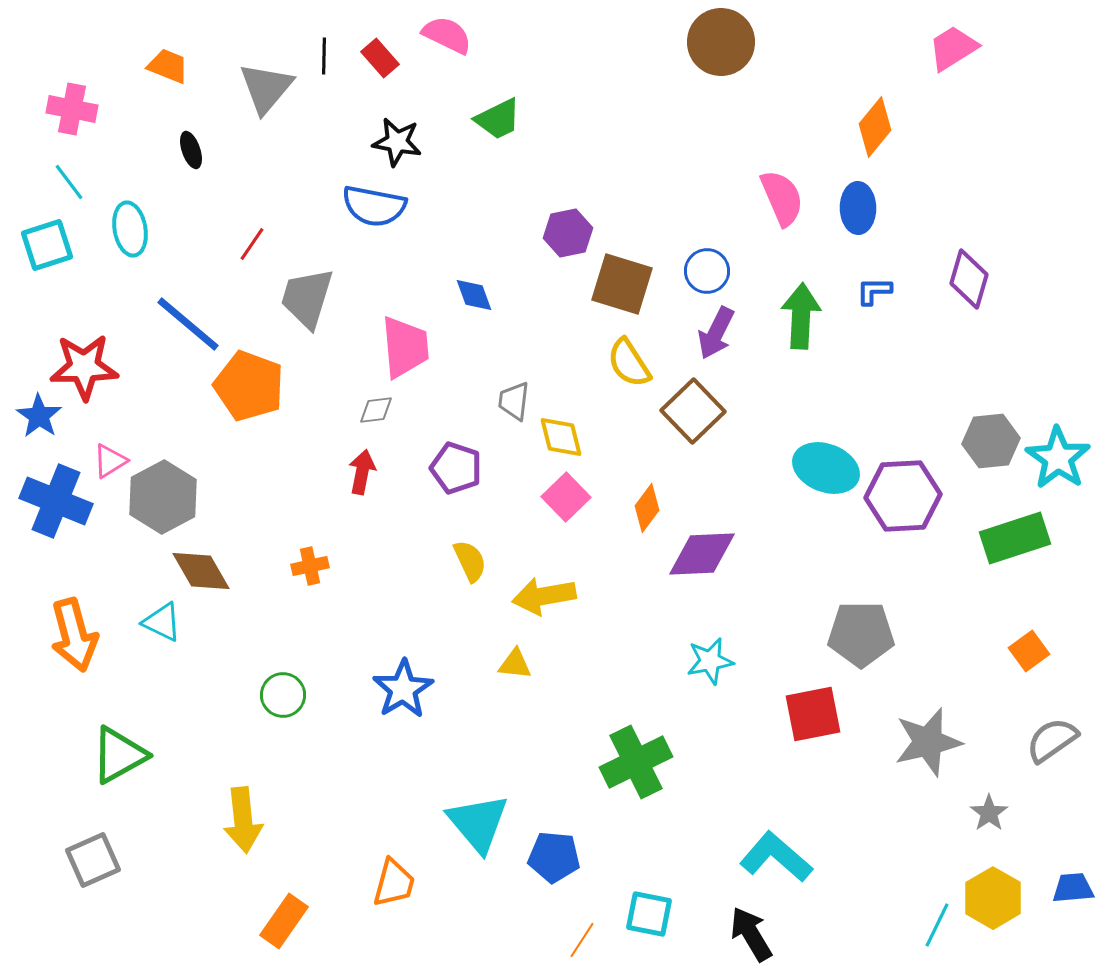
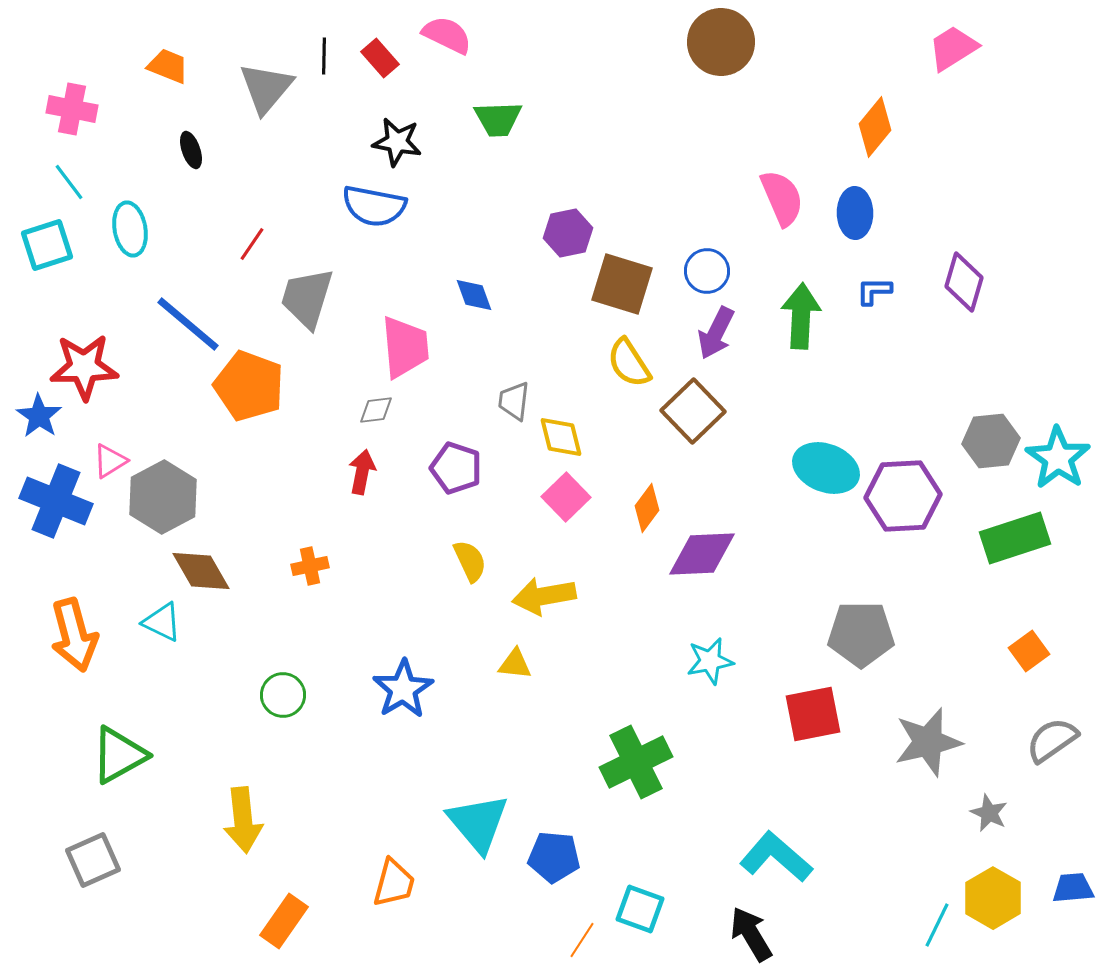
green trapezoid at (498, 119): rotated 24 degrees clockwise
blue ellipse at (858, 208): moved 3 px left, 5 px down
purple diamond at (969, 279): moved 5 px left, 3 px down
gray star at (989, 813): rotated 12 degrees counterclockwise
cyan square at (649, 914): moved 9 px left, 5 px up; rotated 9 degrees clockwise
